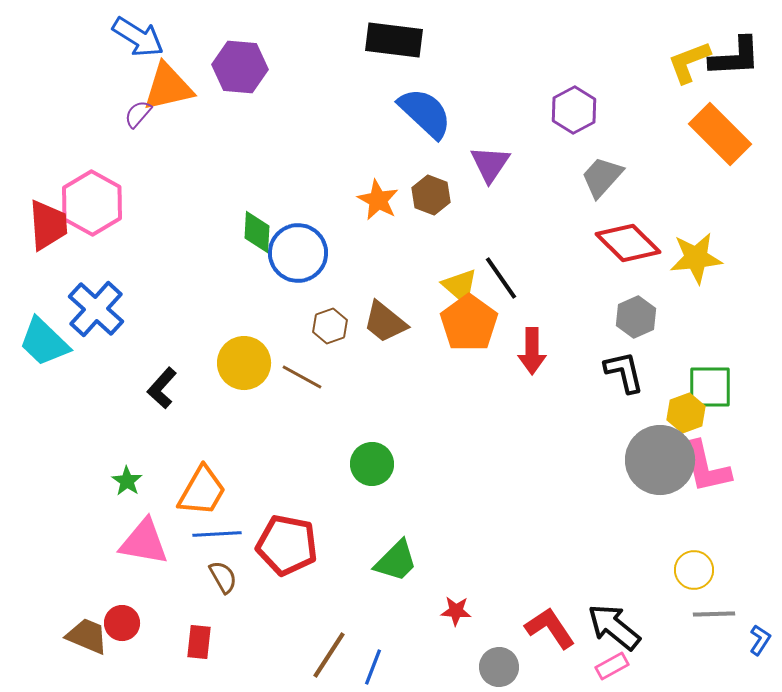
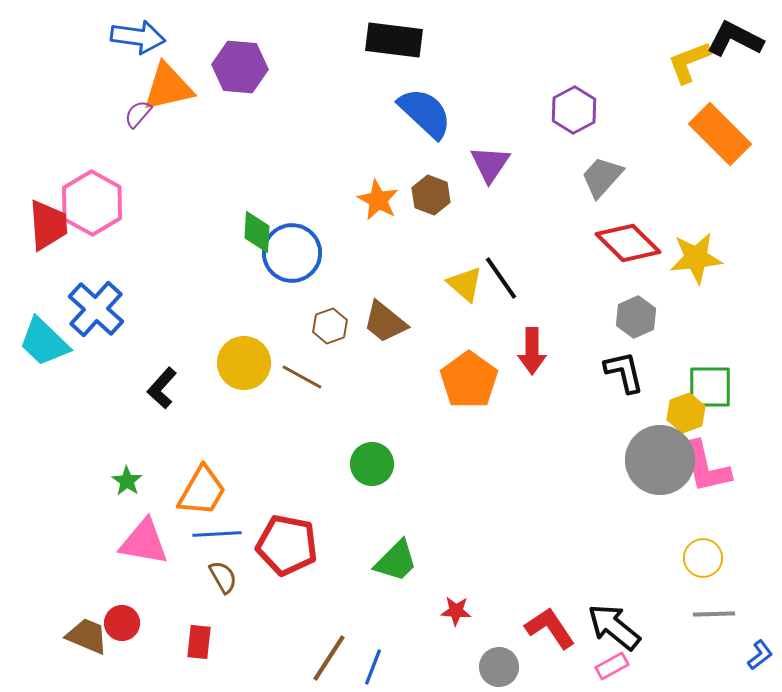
blue arrow at (138, 37): rotated 24 degrees counterclockwise
black L-shape at (735, 57): moved 18 px up; rotated 150 degrees counterclockwise
blue circle at (298, 253): moved 6 px left
yellow triangle at (460, 286): moved 5 px right, 2 px up
orange pentagon at (469, 323): moved 57 px down
yellow circle at (694, 570): moved 9 px right, 12 px up
blue L-shape at (760, 640): moved 15 px down; rotated 20 degrees clockwise
brown line at (329, 655): moved 3 px down
